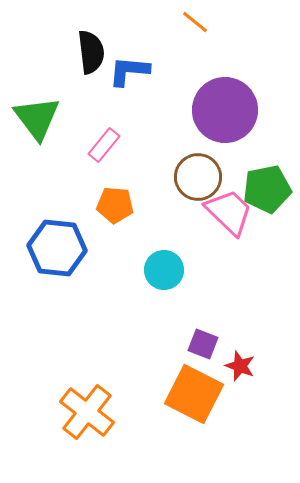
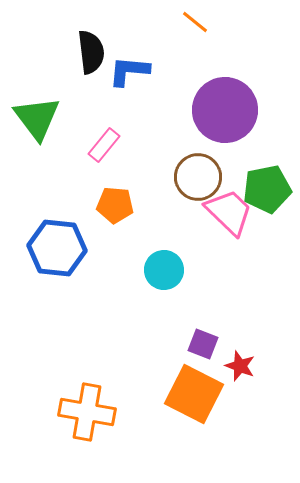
orange cross: rotated 28 degrees counterclockwise
